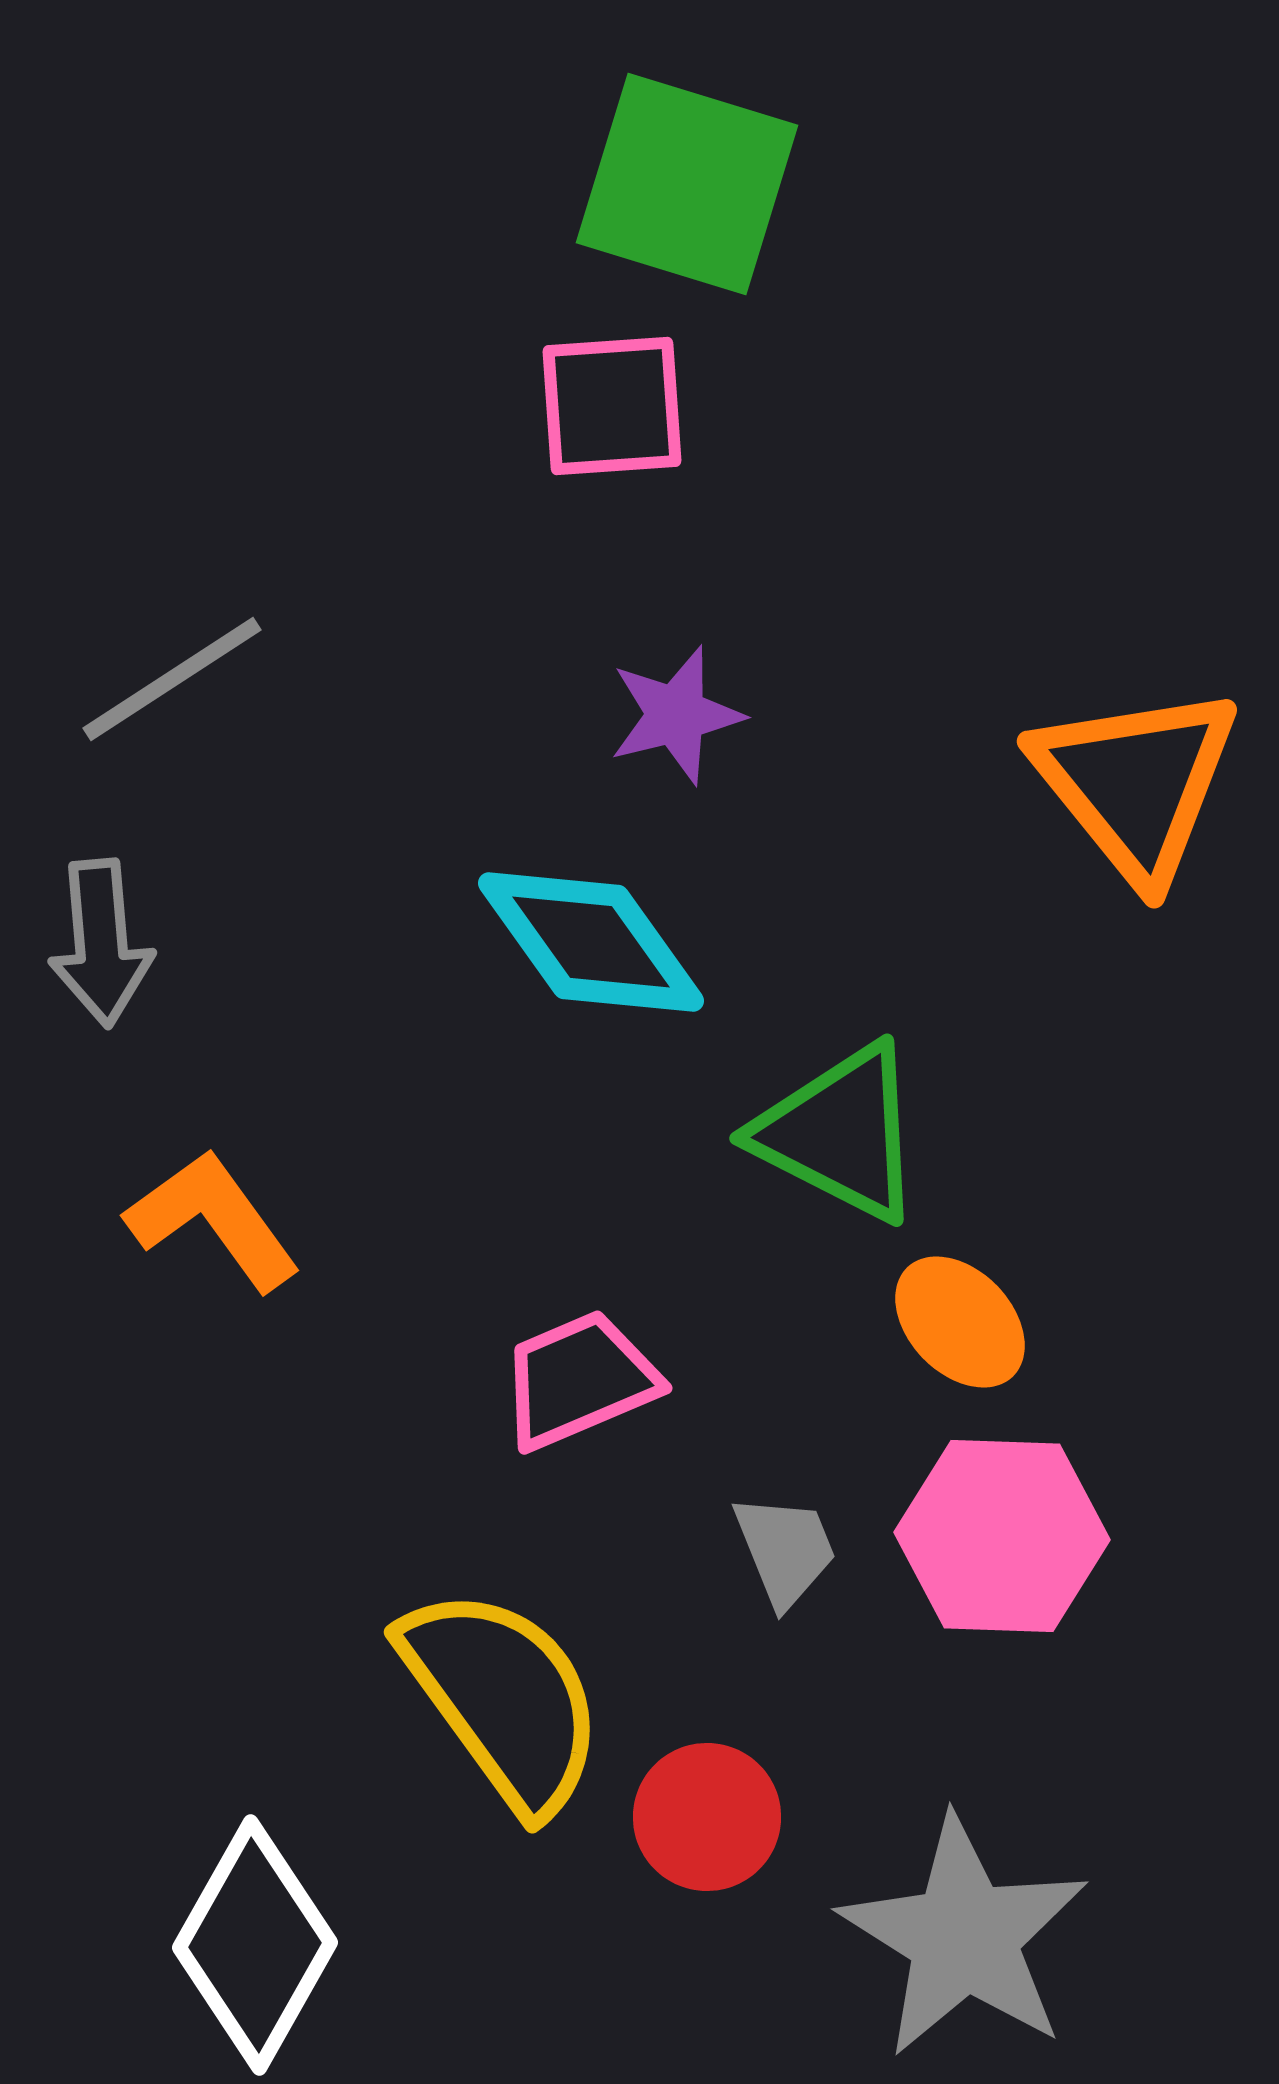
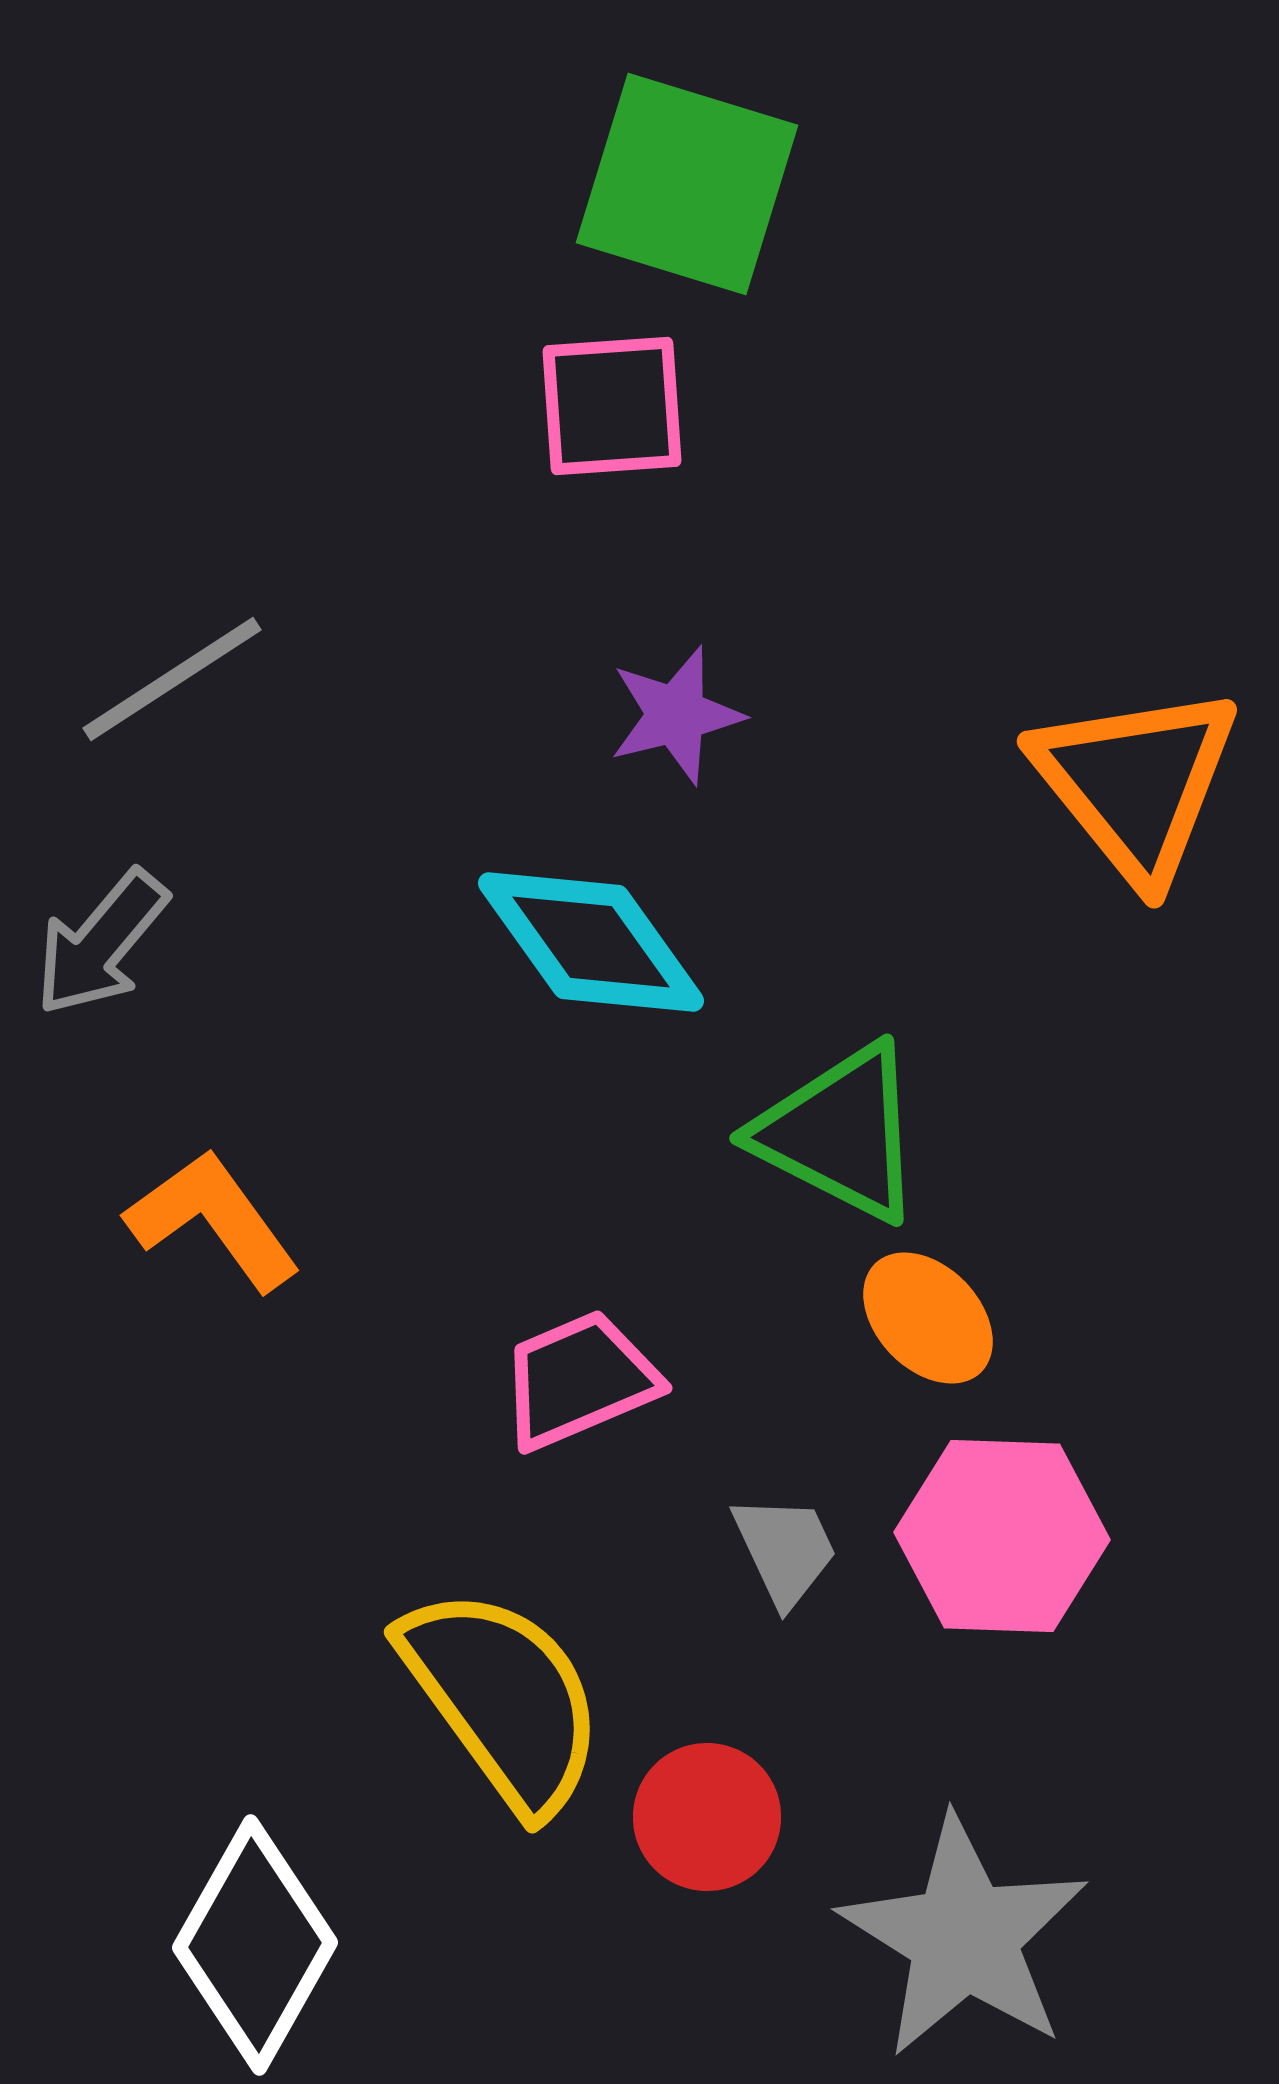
gray arrow: rotated 45 degrees clockwise
orange ellipse: moved 32 px left, 4 px up
gray trapezoid: rotated 3 degrees counterclockwise
